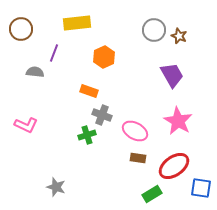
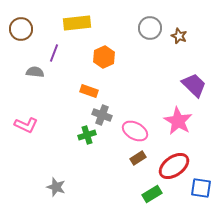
gray circle: moved 4 px left, 2 px up
purple trapezoid: moved 22 px right, 10 px down; rotated 16 degrees counterclockwise
brown rectangle: rotated 42 degrees counterclockwise
